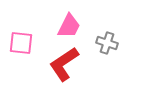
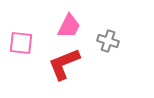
gray cross: moved 1 px right, 2 px up
red L-shape: rotated 12 degrees clockwise
